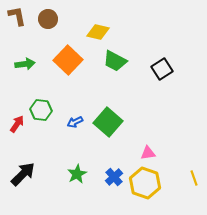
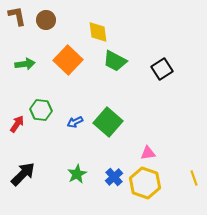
brown circle: moved 2 px left, 1 px down
yellow diamond: rotated 70 degrees clockwise
